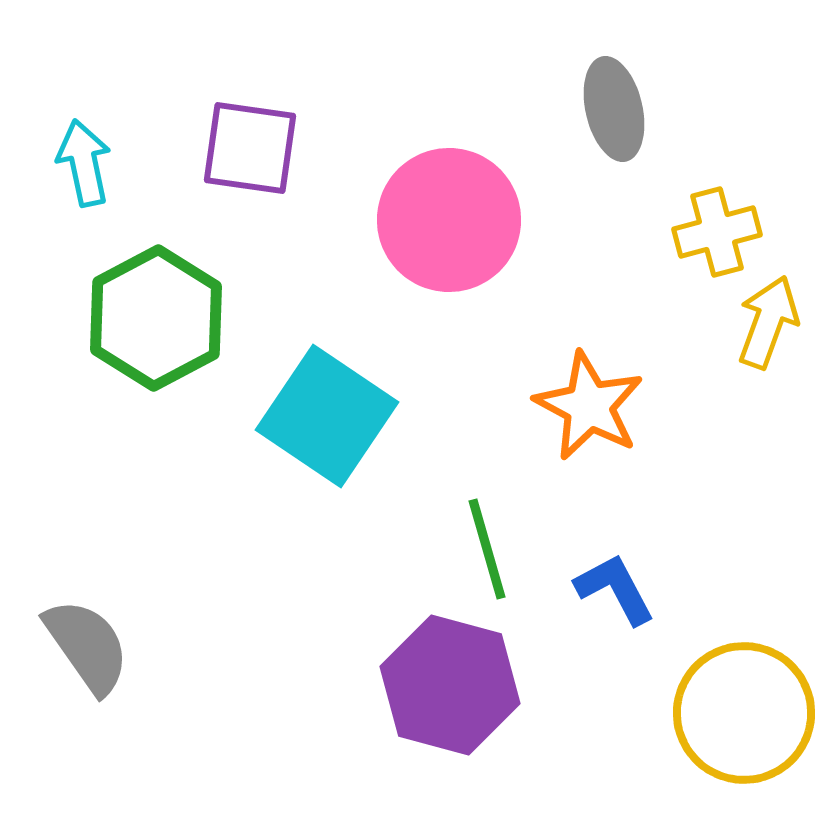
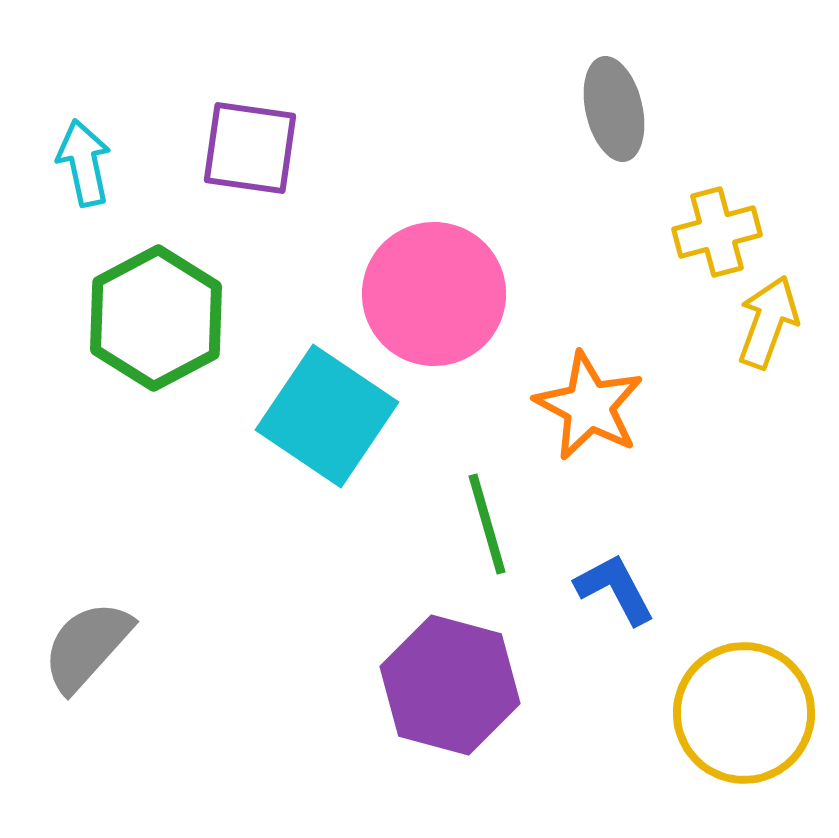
pink circle: moved 15 px left, 74 px down
green line: moved 25 px up
gray semicircle: rotated 103 degrees counterclockwise
